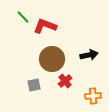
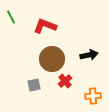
green line: moved 12 px left; rotated 16 degrees clockwise
